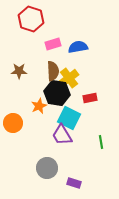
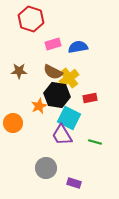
brown semicircle: moved 1 px down; rotated 120 degrees clockwise
black hexagon: moved 2 px down
green line: moved 6 px left; rotated 64 degrees counterclockwise
gray circle: moved 1 px left
